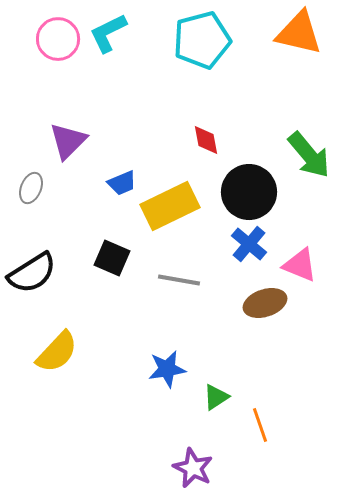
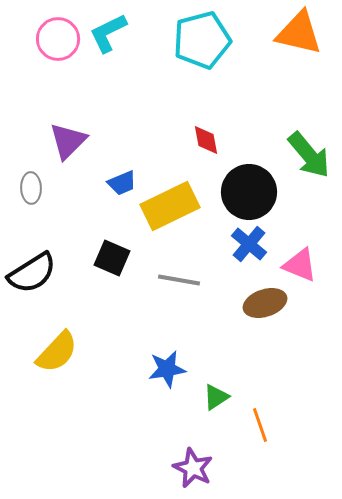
gray ellipse: rotated 24 degrees counterclockwise
